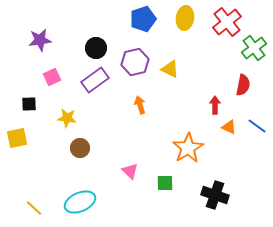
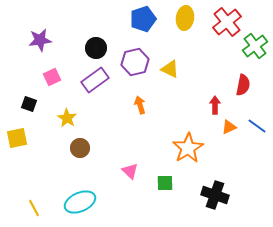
green cross: moved 1 px right, 2 px up
black square: rotated 21 degrees clockwise
yellow star: rotated 24 degrees clockwise
orange triangle: rotated 49 degrees counterclockwise
yellow line: rotated 18 degrees clockwise
